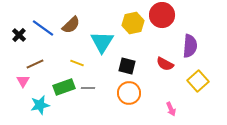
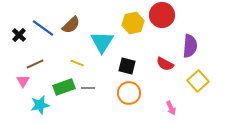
pink arrow: moved 1 px up
